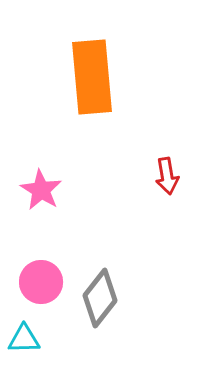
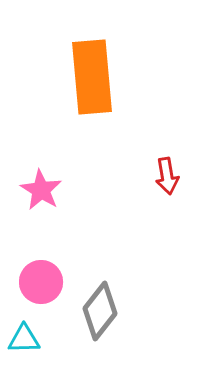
gray diamond: moved 13 px down
